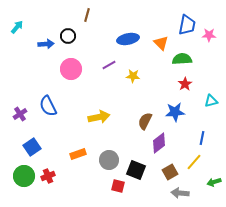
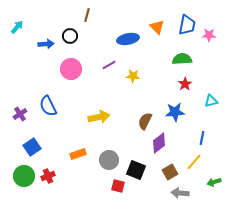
black circle: moved 2 px right
orange triangle: moved 4 px left, 16 px up
